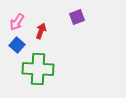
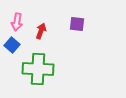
purple square: moved 7 px down; rotated 28 degrees clockwise
pink arrow: rotated 24 degrees counterclockwise
blue square: moved 5 px left
